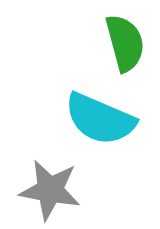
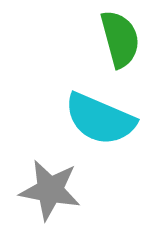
green semicircle: moved 5 px left, 4 px up
